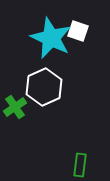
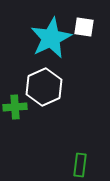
white square: moved 6 px right, 4 px up; rotated 10 degrees counterclockwise
cyan star: rotated 21 degrees clockwise
green cross: rotated 30 degrees clockwise
